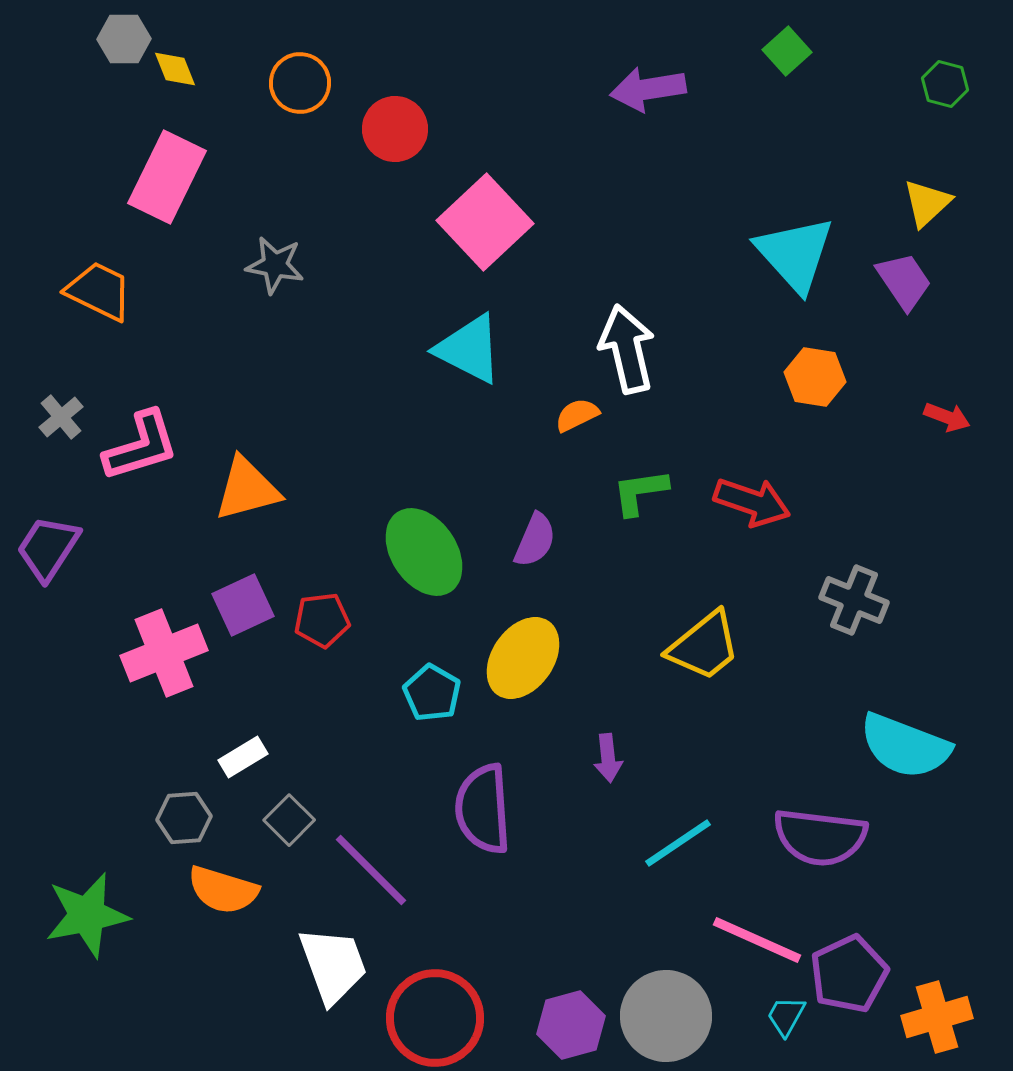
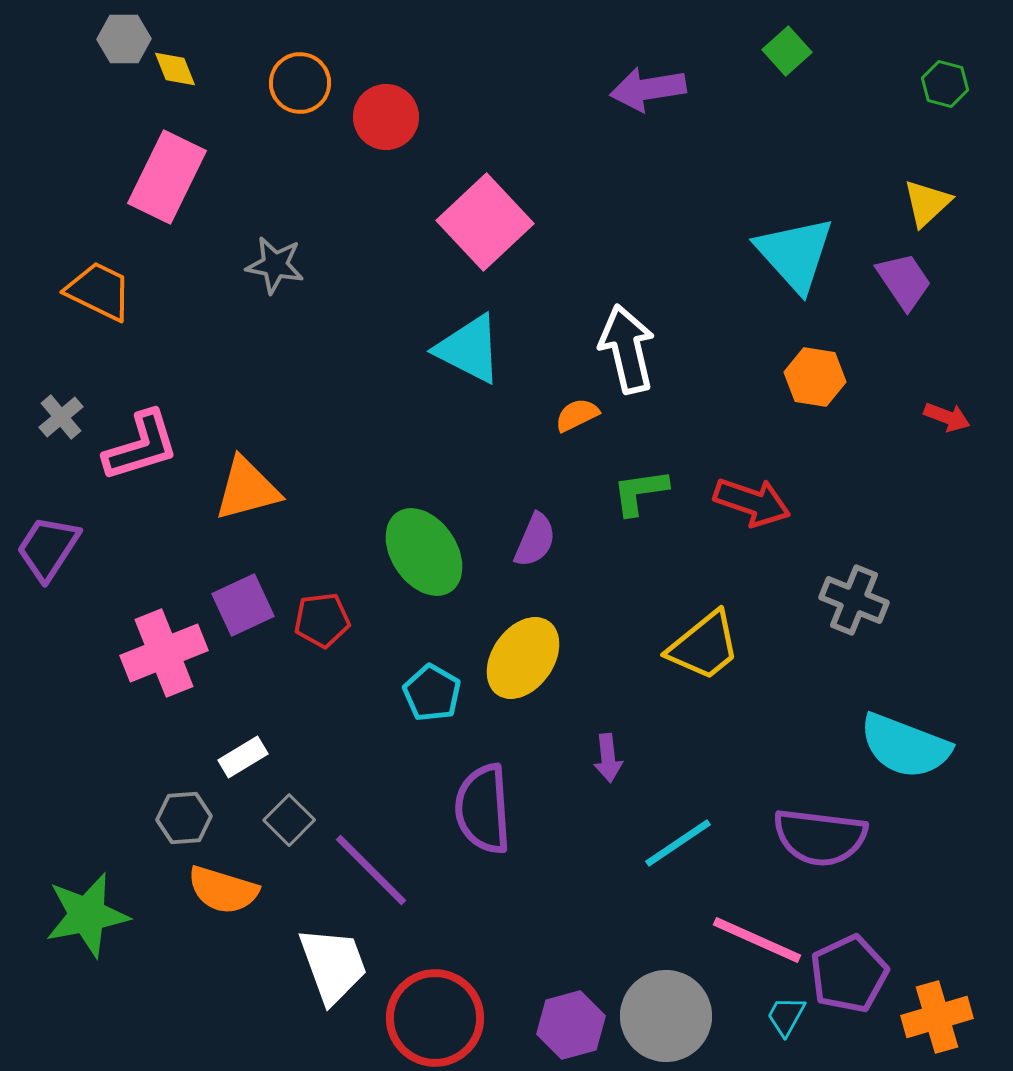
red circle at (395, 129): moved 9 px left, 12 px up
